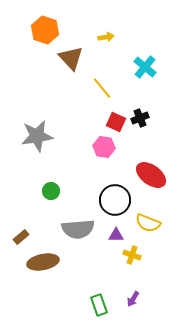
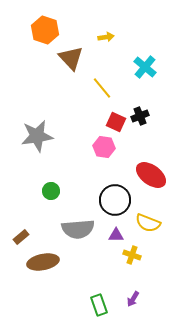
black cross: moved 2 px up
